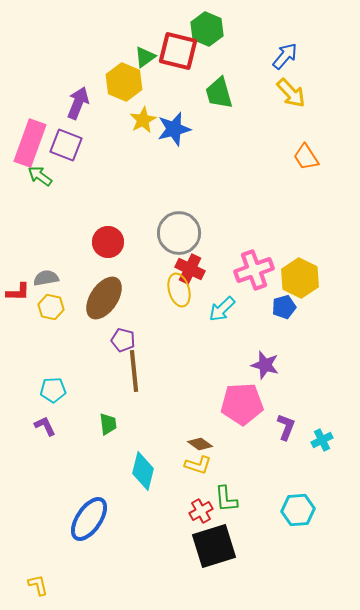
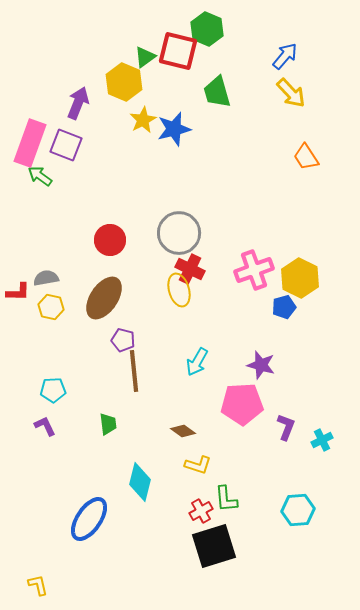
green trapezoid at (219, 93): moved 2 px left, 1 px up
red circle at (108, 242): moved 2 px right, 2 px up
cyan arrow at (222, 309): moved 25 px left, 53 px down; rotated 16 degrees counterclockwise
purple star at (265, 365): moved 4 px left
brown diamond at (200, 444): moved 17 px left, 13 px up
cyan diamond at (143, 471): moved 3 px left, 11 px down
